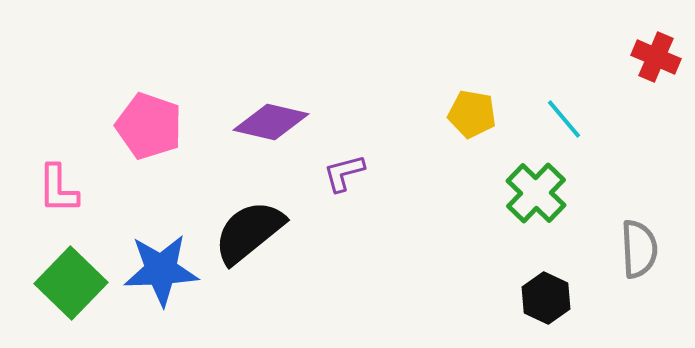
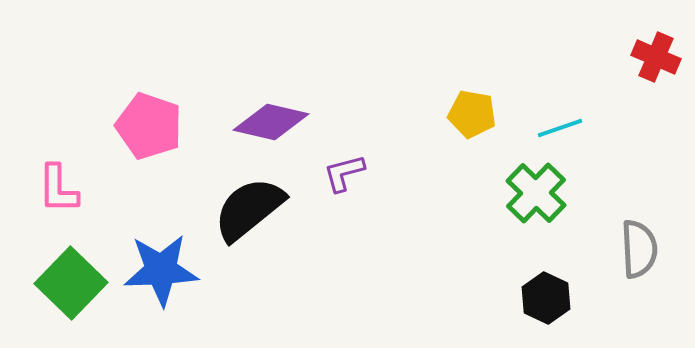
cyan line: moved 4 px left, 9 px down; rotated 69 degrees counterclockwise
black semicircle: moved 23 px up
